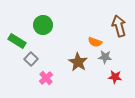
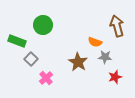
brown arrow: moved 2 px left
green rectangle: rotated 12 degrees counterclockwise
red star: rotated 24 degrees counterclockwise
